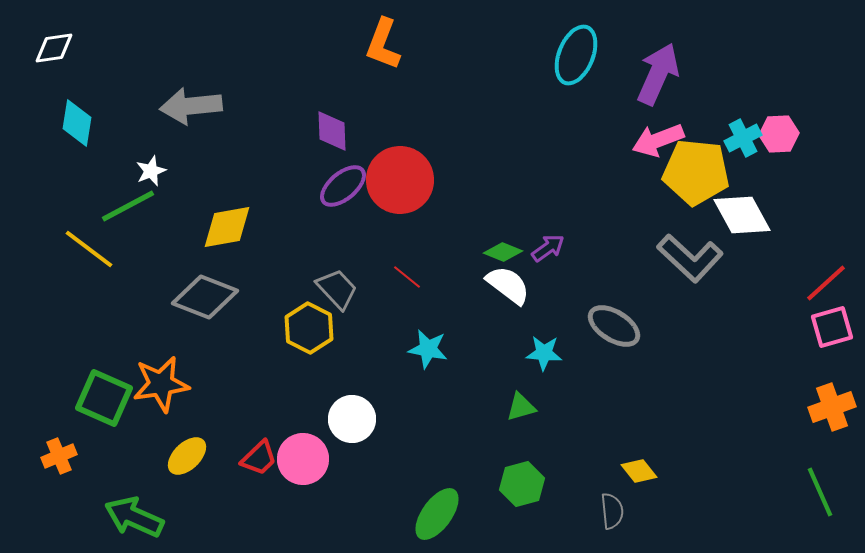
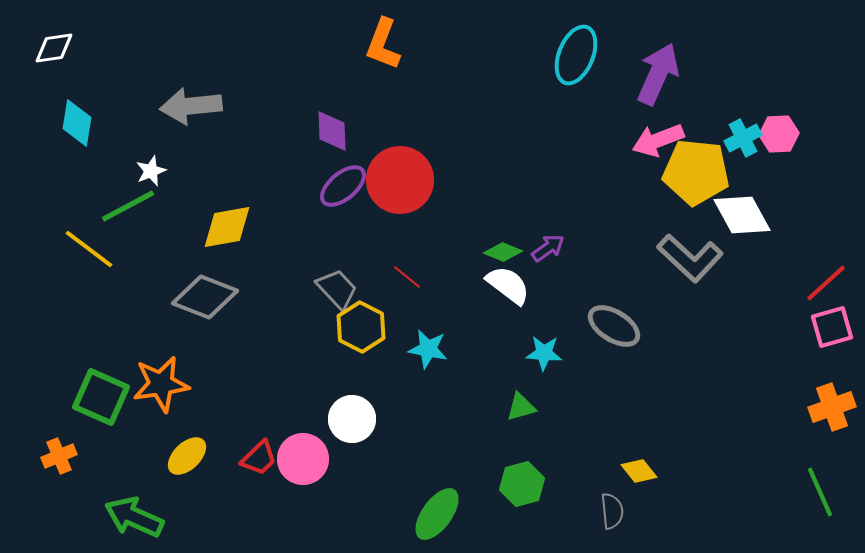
yellow hexagon at (309, 328): moved 52 px right, 1 px up
green square at (104, 398): moved 3 px left, 1 px up
